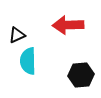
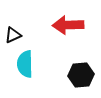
black triangle: moved 4 px left
cyan semicircle: moved 3 px left, 3 px down
